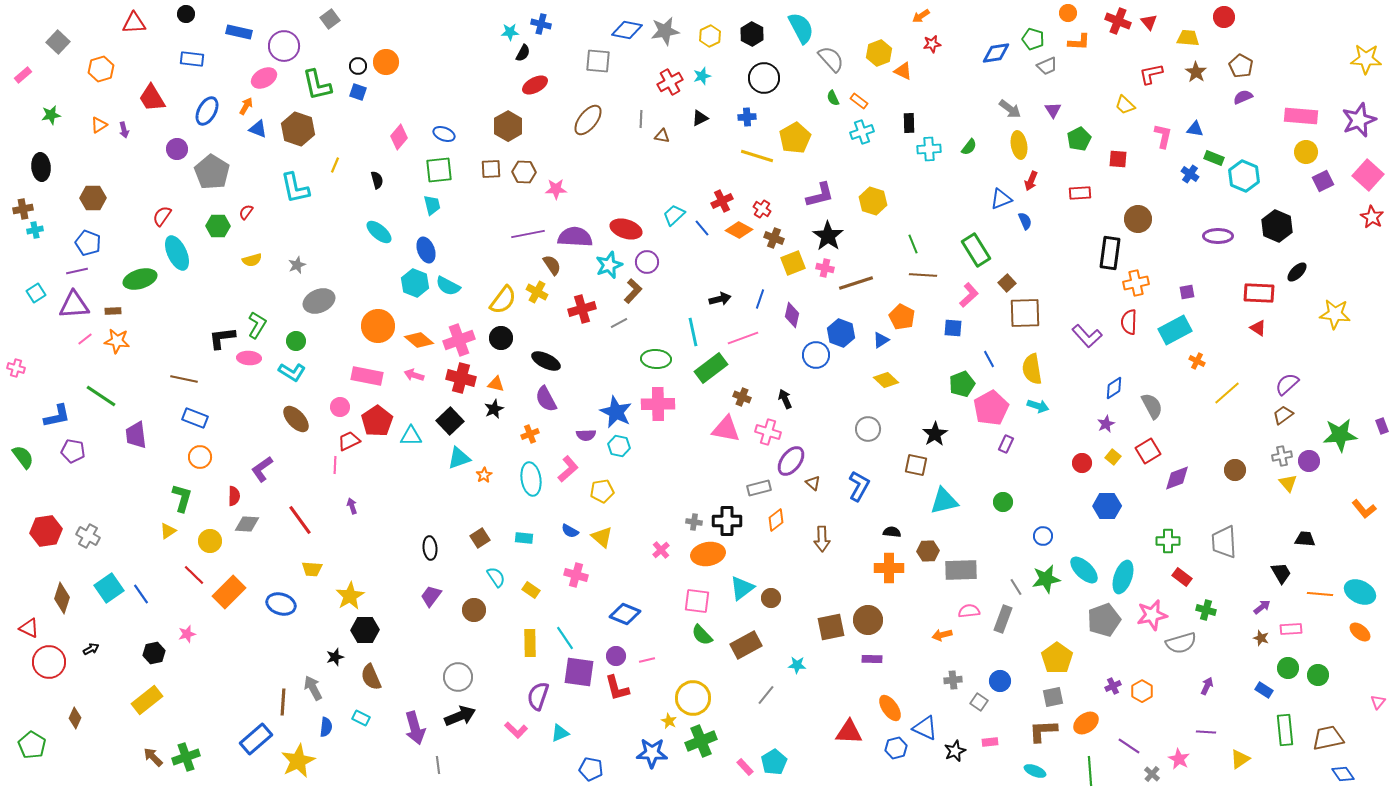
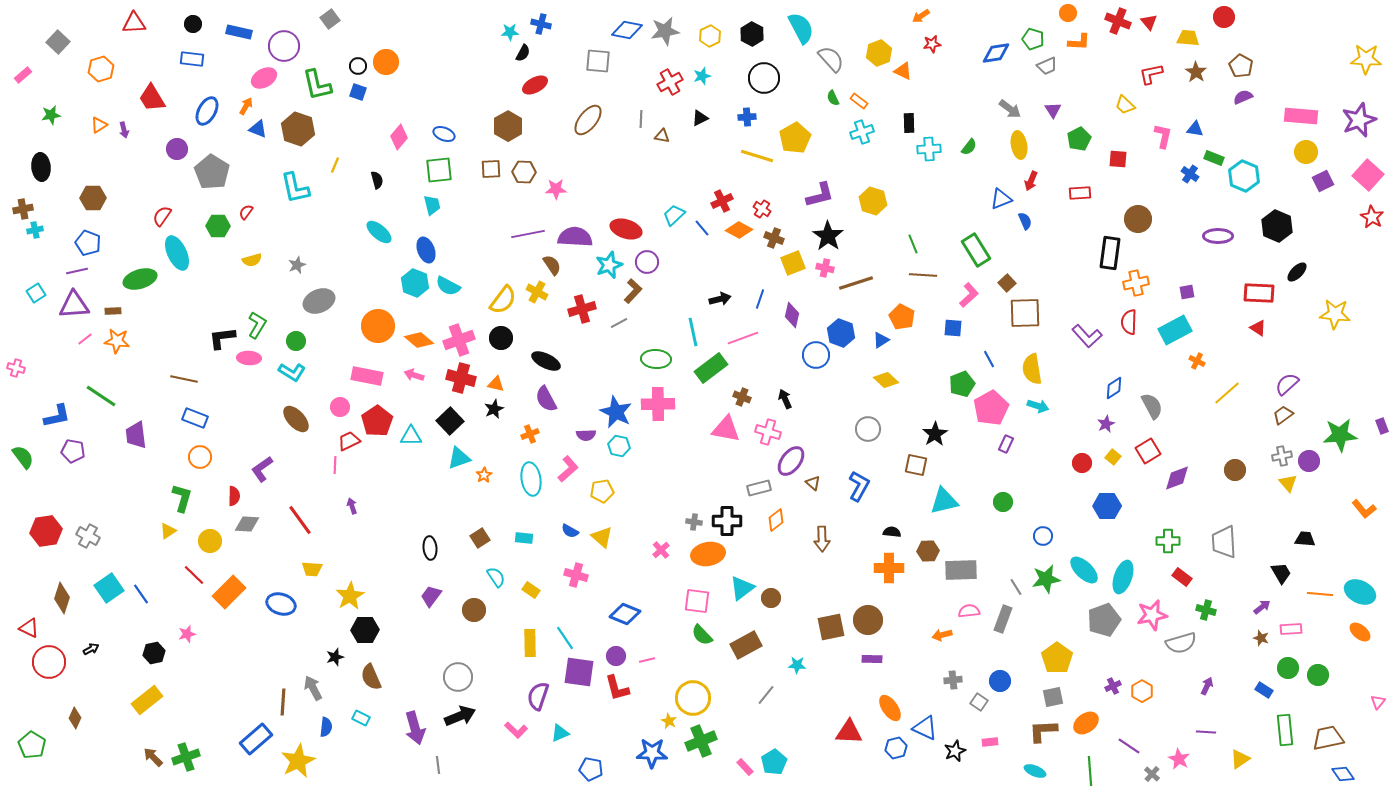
black circle at (186, 14): moved 7 px right, 10 px down
